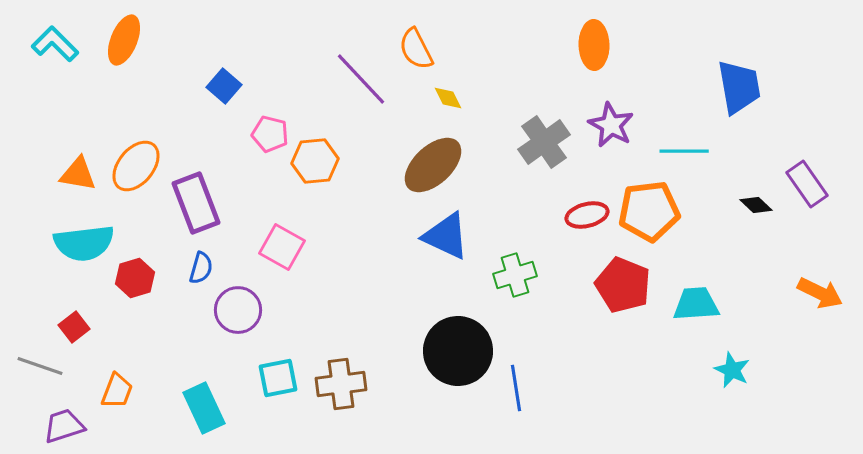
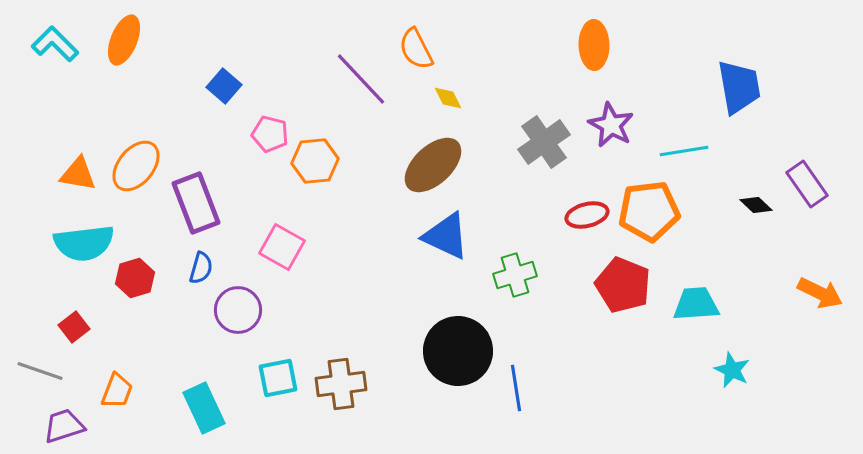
cyan line at (684, 151): rotated 9 degrees counterclockwise
gray line at (40, 366): moved 5 px down
